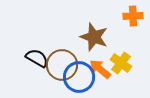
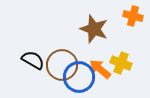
orange cross: rotated 18 degrees clockwise
brown star: moved 8 px up
black semicircle: moved 4 px left, 2 px down
yellow cross: rotated 15 degrees counterclockwise
